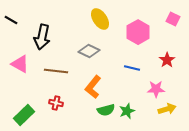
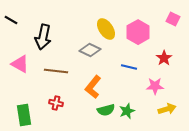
yellow ellipse: moved 6 px right, 10 px down
black arrow: moved 1 px right
gray diamond: moved 1 px right, 1 px up
red star: moved 3 px left, 2 px up
blue line: moved 3 px left, 1 px up
pink star: moved 1 px left, 3 px up
green rectangle: rotated 55 degrees counterclockwise
